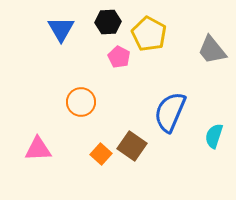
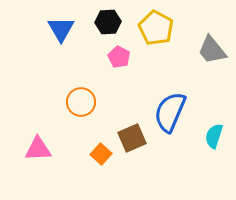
yellow pentagon: moved 7 px right, 6 px up
brown square: moved 8 px up; rotated 32 degrees clockwise
